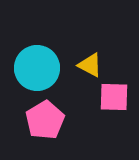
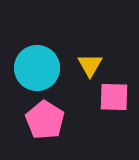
yellow triangle: rotated 32 degrees clockwise
pink pentagon: rotated 9 degrees counterclockwise
